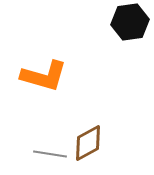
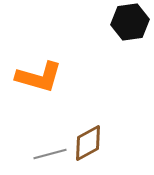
orange L-shape: moved 5 px left, 1 px down
gray line: rotated 24 degrees counterclockwise
